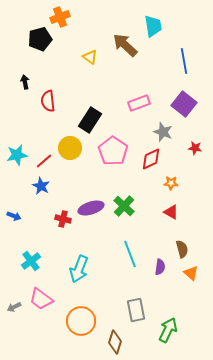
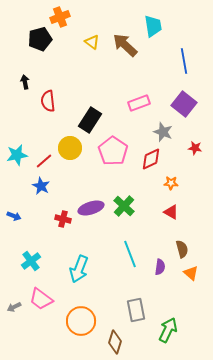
yellow triangle: moved 2 px right, 15 px up
